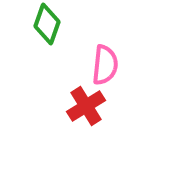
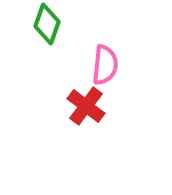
red cross: rotated 21 degrees counterclockwise
